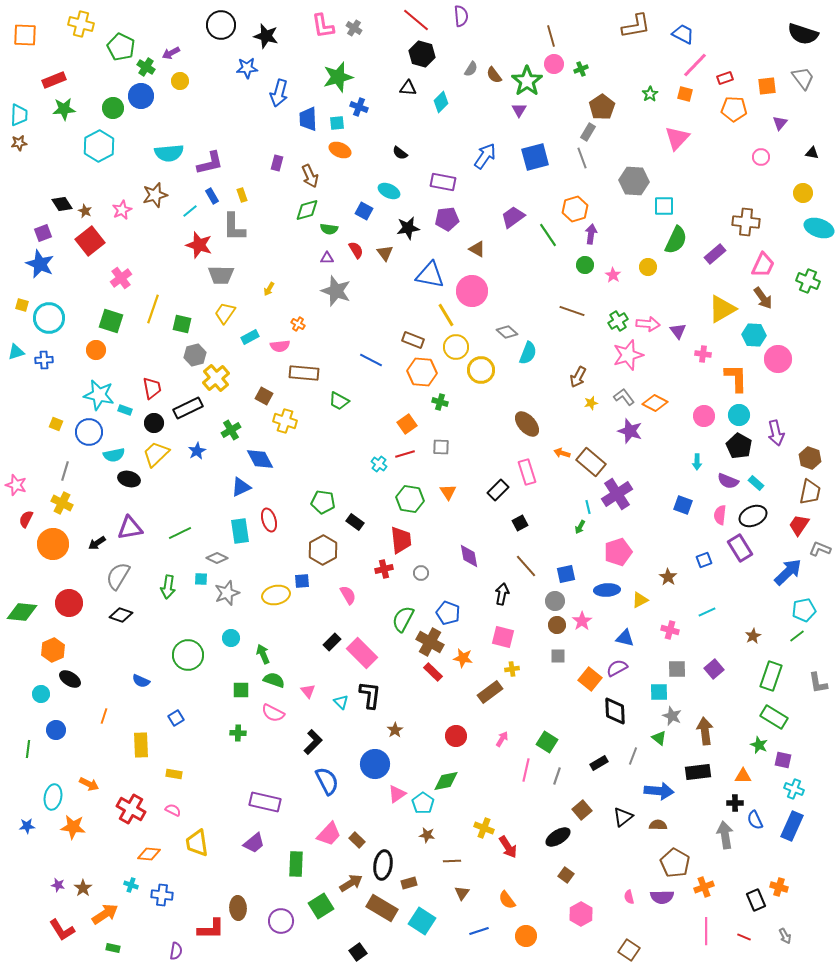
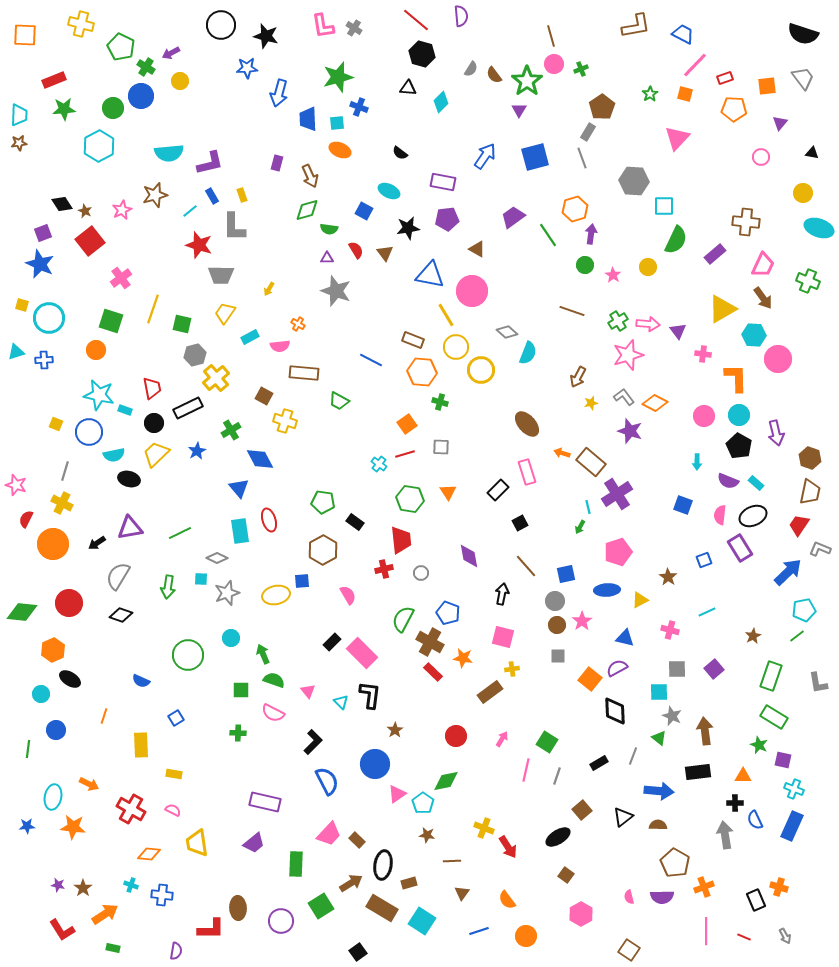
blue triangle at (241, 487): moved 2 px left, 1 px down; rotated 45 degrees counterclockwise
